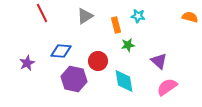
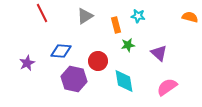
purple triangle: moved 8 px up
